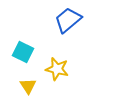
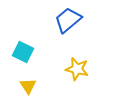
yellow star: moved 20 px right
